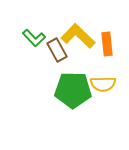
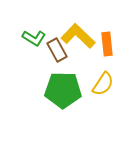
green L-shape: rotated 15 degrees counterclockwise
yellow semicircle: rotated 55 degrees counterclockwise
green pentagon: moved 10 px left
